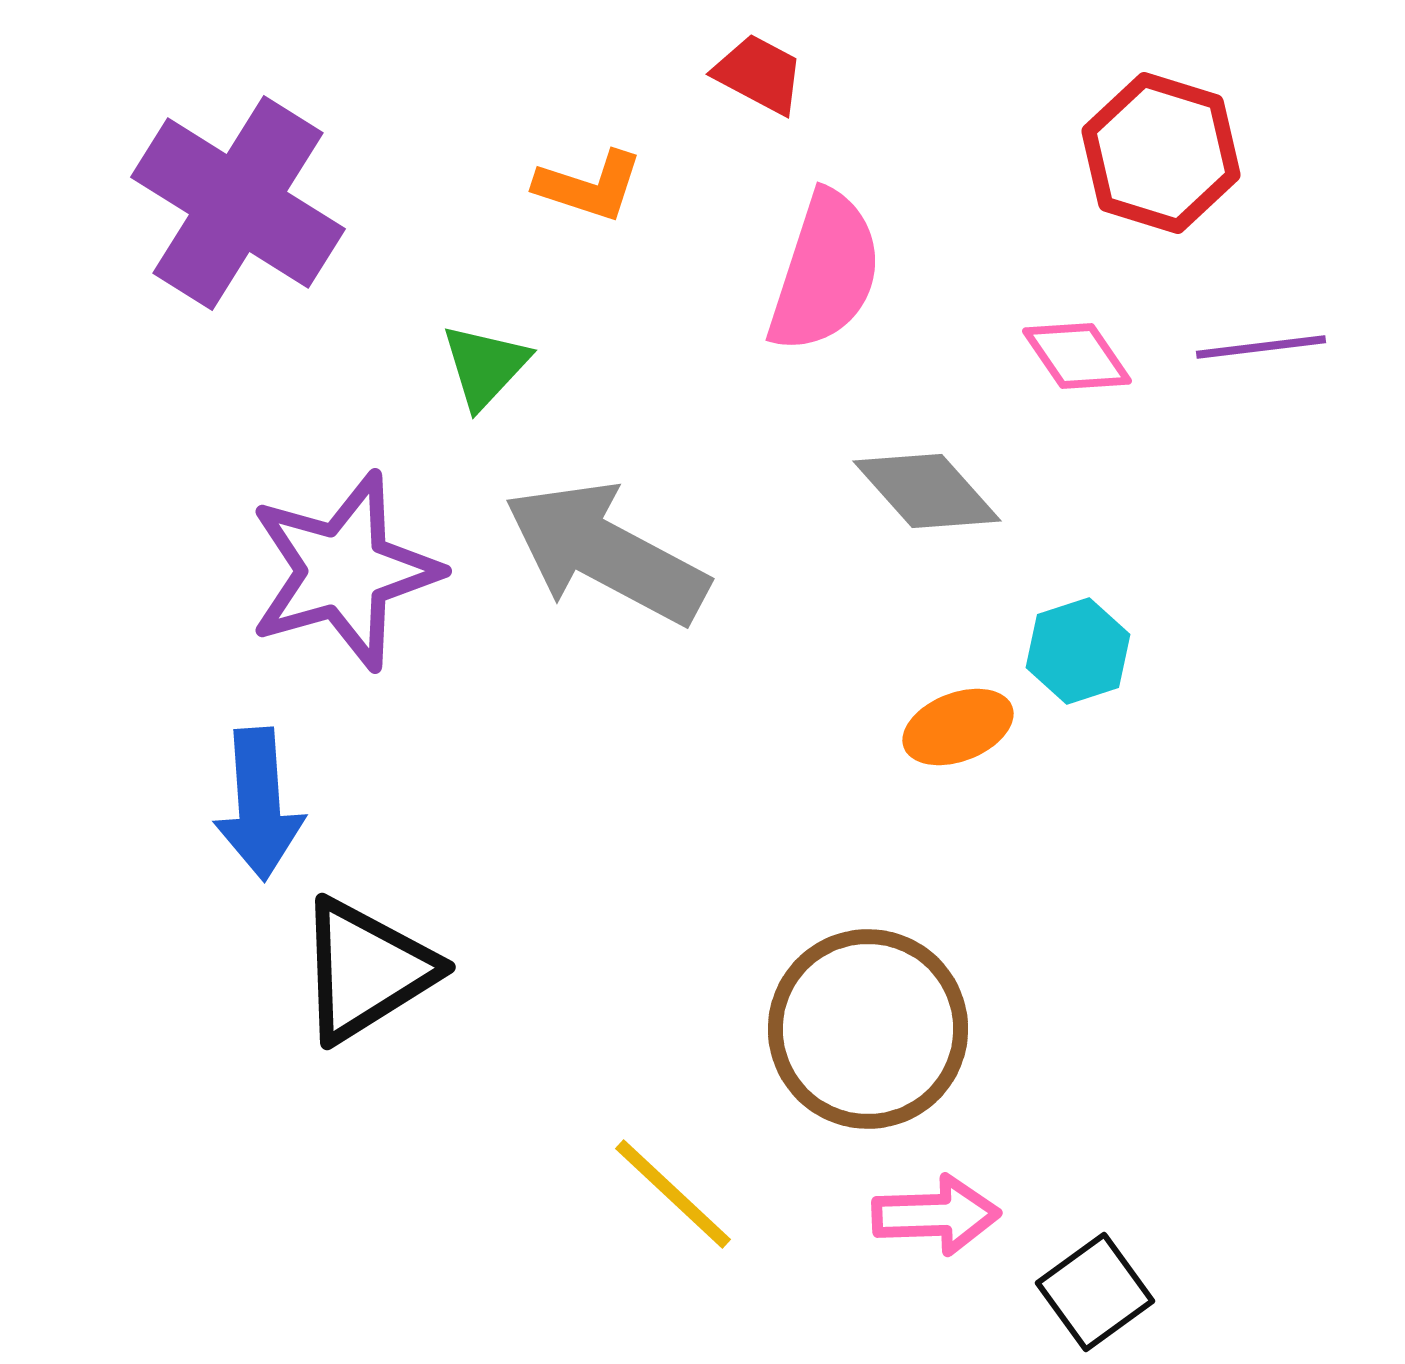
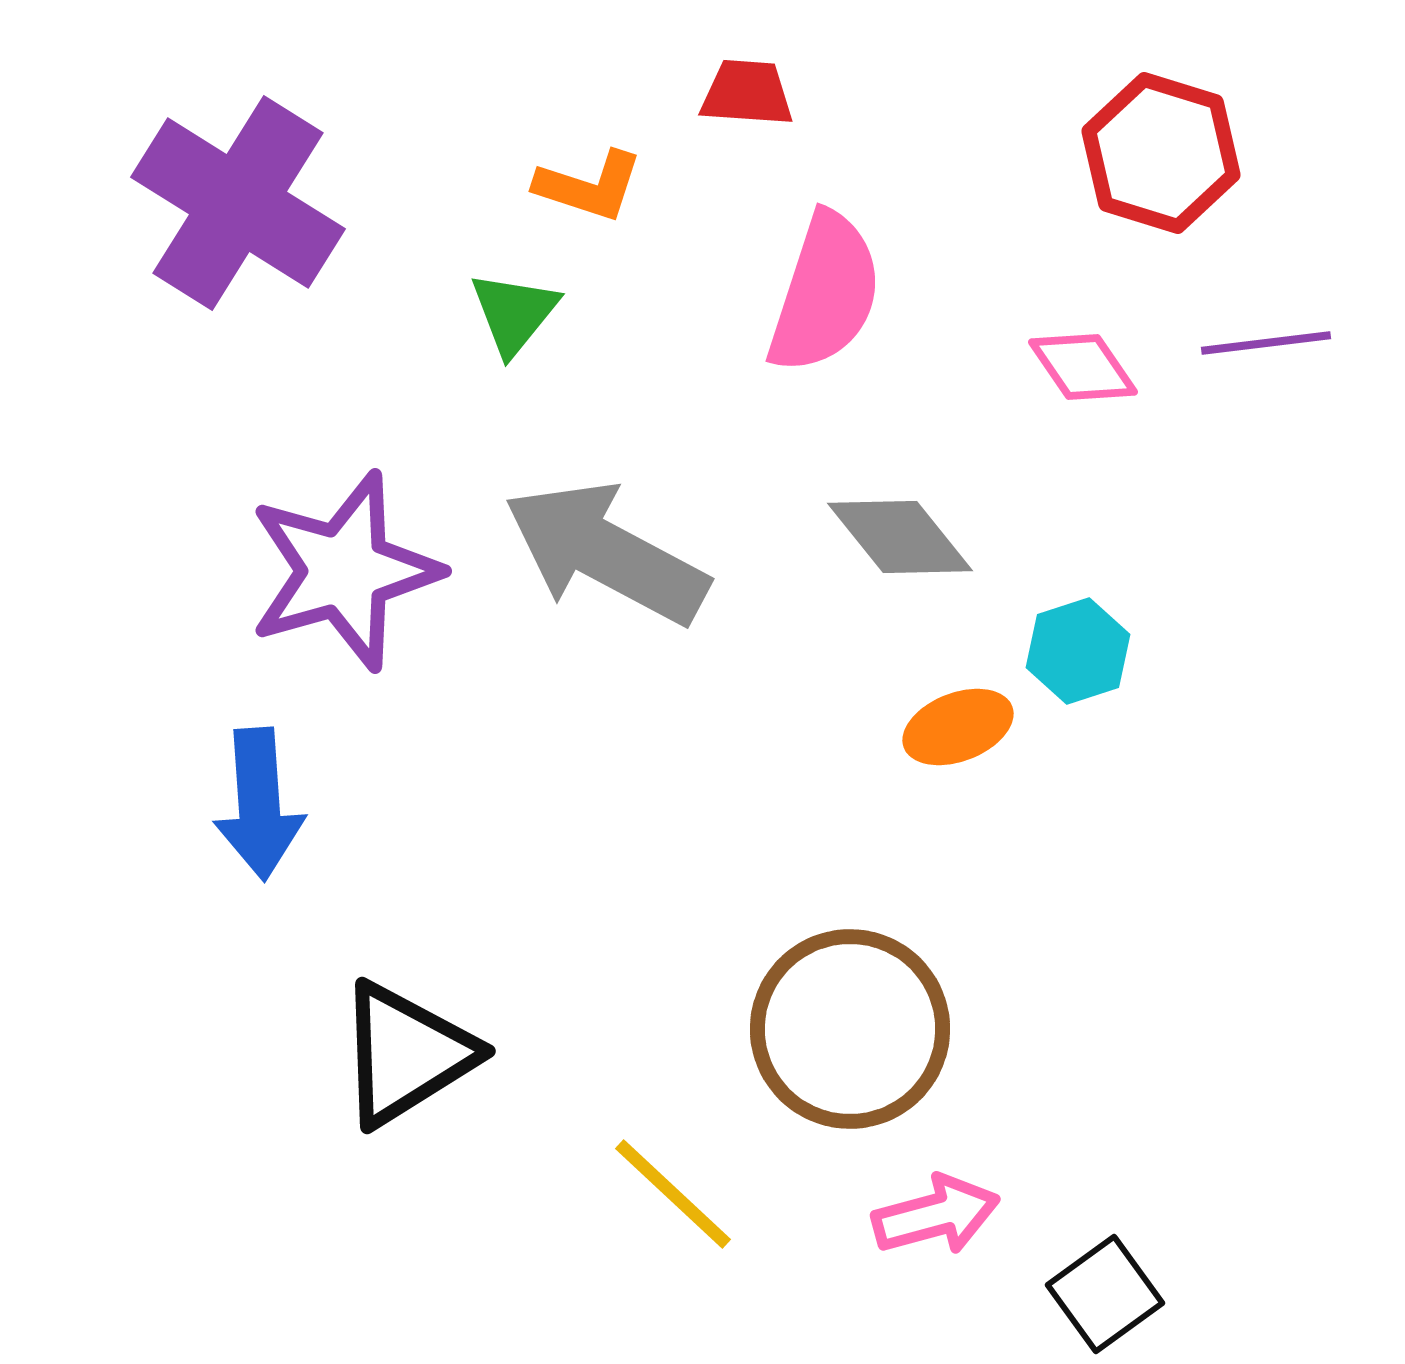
red trapezoid: moved 12 px left, 19 px down; rotated 24 degrees counterclockwise
pink semicircle: moved 21 px down
purple line: moved 5 px right, 4 px up
pink diamond: moved 6 px right, 11 px down
green triangle: moved 29 px right, 53 px up; rotated 4 degrees counterclockwise
gray diamond: moved 27 px left, 46 px down; rotated 3 degrees clockwise
black triangle: moved 40 px right, 84 px down
brown circle: moved 18 px left
pink arrow: rotated 13 degrees counterclockwise
black square: moved 10 px right, 2 px down
